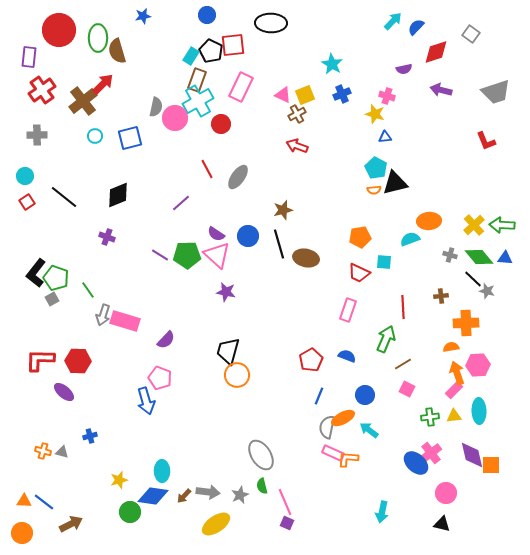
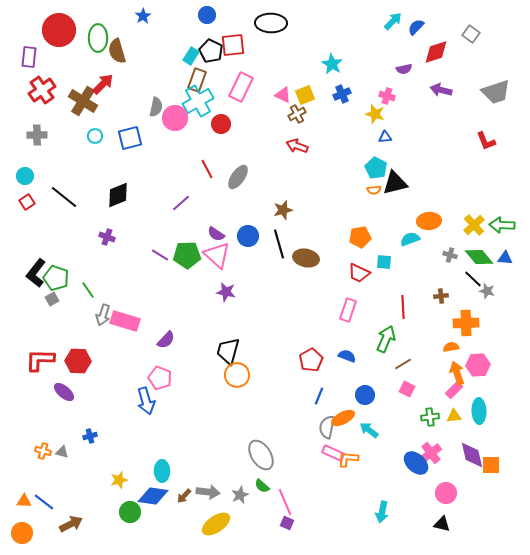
blue star at (143, 16): rotated 21 degrees counterclockwise
brown cross at (83, 101): rotated 20 degrees counterclockwise
green semicircle at (262, 486): rotated 35 degrees counterclockwise
